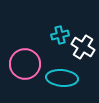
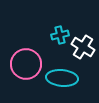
pink circle: moved 1 px right
